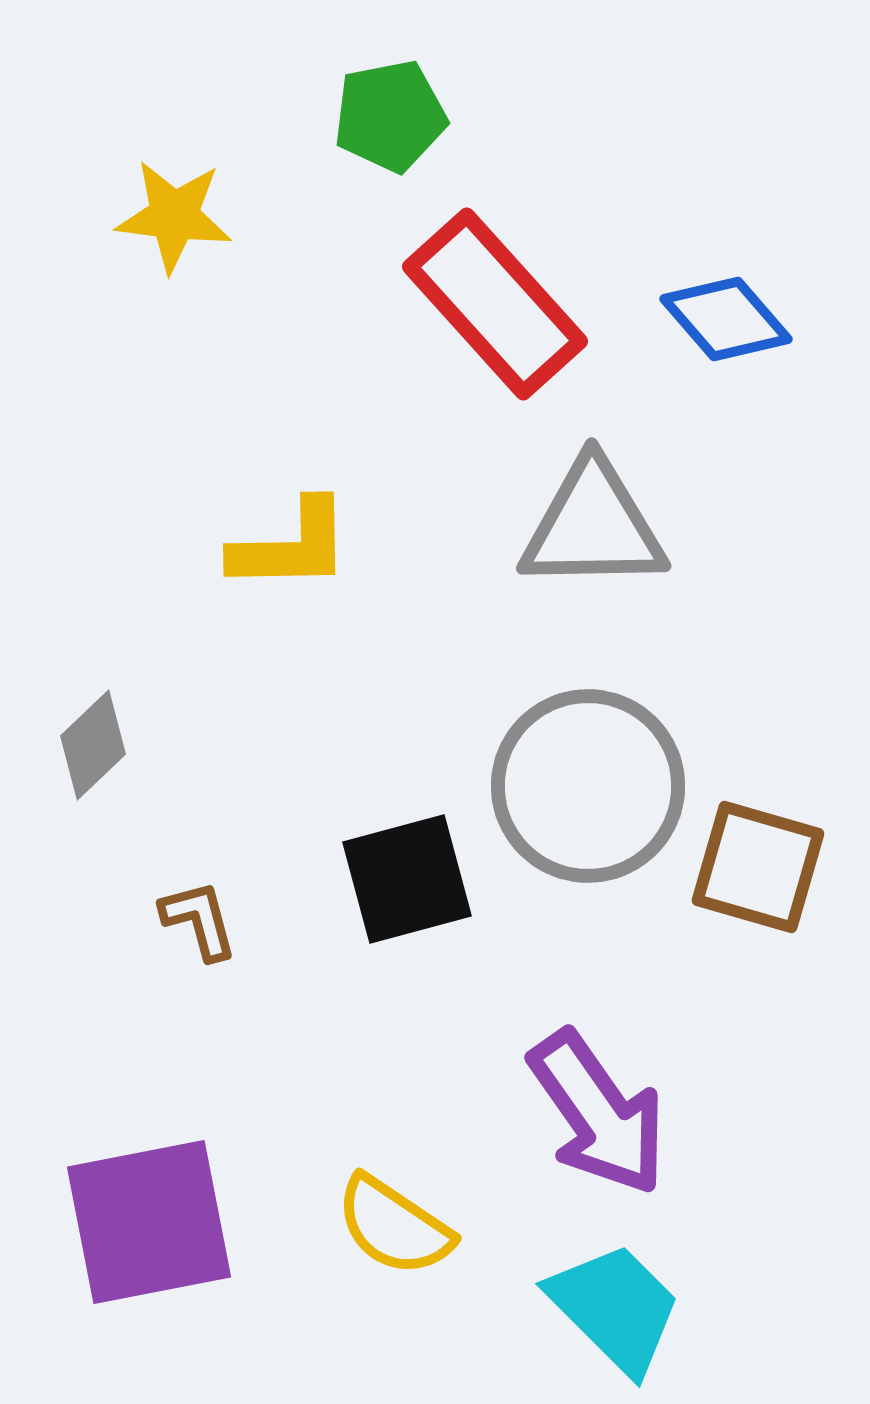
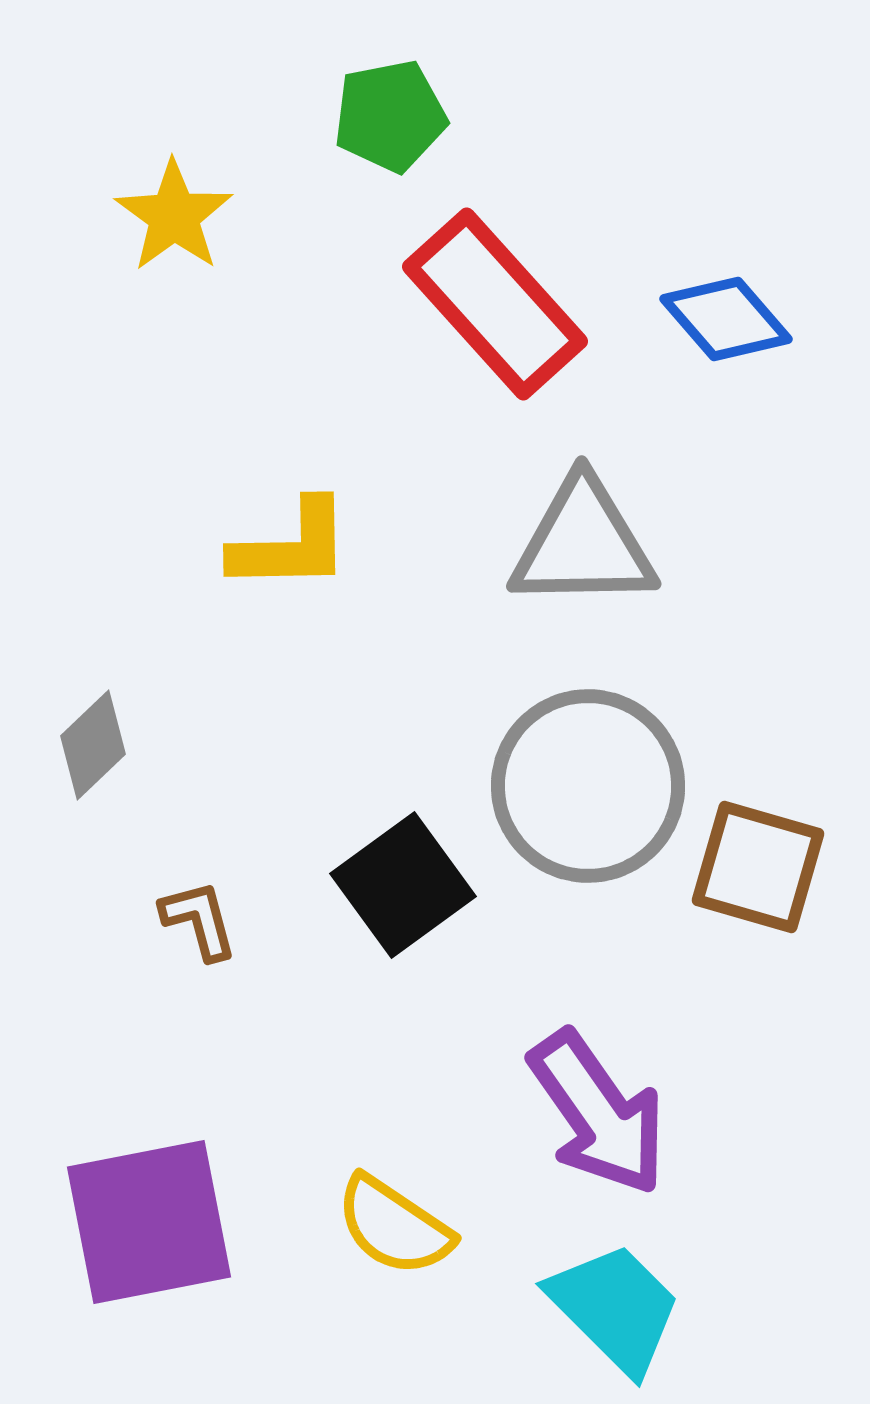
yellow star: rotated 29 degrees clockwise
gray triangle: moved 10 px left, 18 px down
black square: moved 4 px left, 6 px down; rotated 21 degrees counterclockwise
